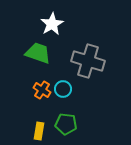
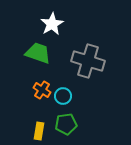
cyan circle: moved 7 px down
green pentagon: rotated 15 degrees counterclockwise
